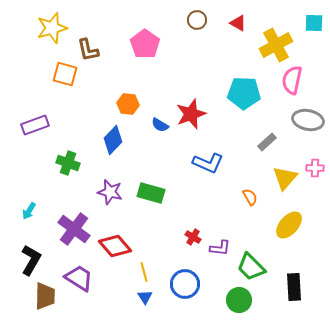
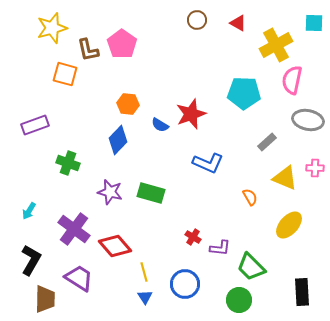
pink pentagon: moved 23 px left
blue diamond: moved 5 px right
yellow triangle: rotated 48 degrees counterclockwise
black rectangle: moved 8 px right, 5 px down
brown trapezoid: moved 3 px down
